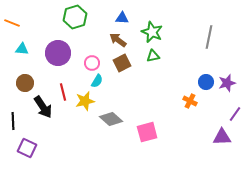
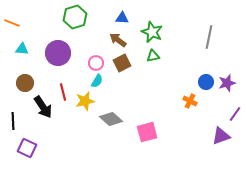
pink circle: moved 4 px right
purple triangle: moved 1 px left, 1 px up; rotated 18 degrees counterclockwise
